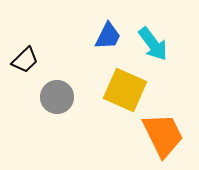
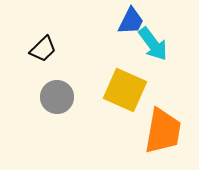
blue trapezoid: moved 23 px right, 15 px up
black trapezoid: moved 18 px right, 11 px up
orange trapezoid: moved 4 px up; rotated 36 degrees clockwise
